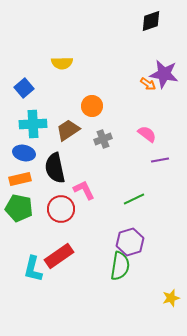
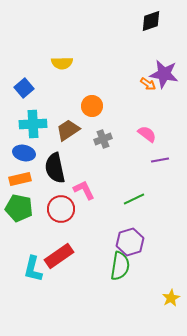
yellow star: rotated 12 degrees counterclockwise
